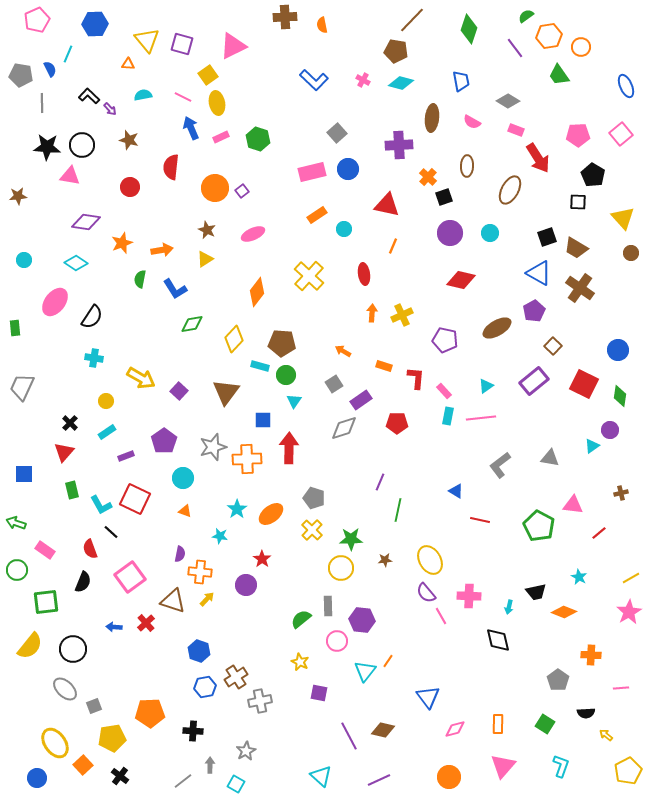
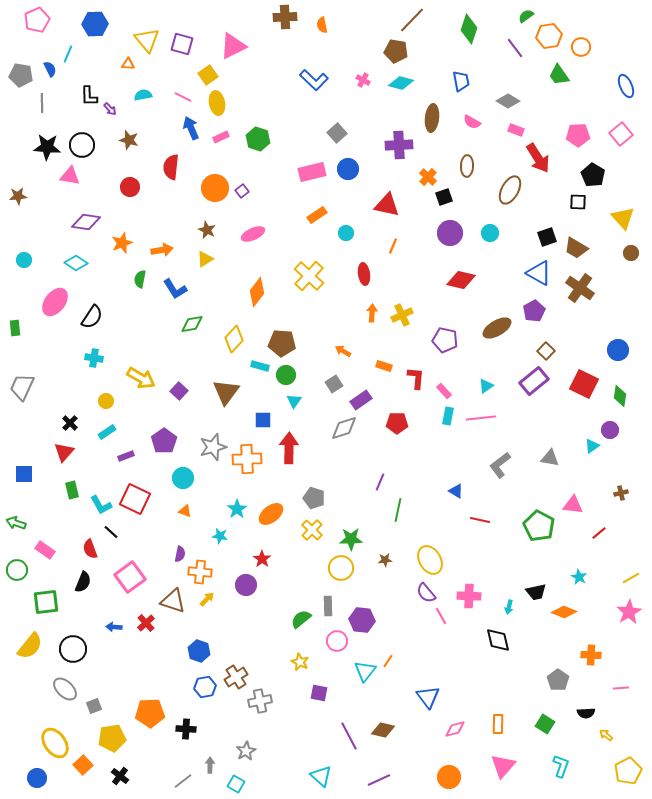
black L-shape at (89, 96): rotated 135 degrees counterclockwise
cyan circle at (344, 229): moved 2 px right, 4 px down
brown square at (553, 346): moved 7 px left, 5 px down
black cross at (193, 731): moved 7 px left, 2 px up
